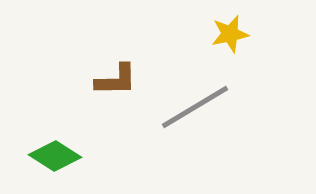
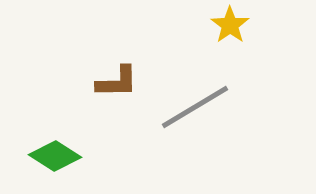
yellow star: moved 9 px up; rotated 24 degrees counterclockwise
brown L-shape: moved 1 px right, 2 px down
